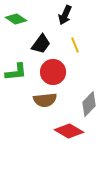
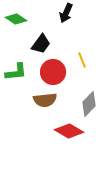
black arrow: moved 1 px right, 2 px up
yellow line: moved 7 px right, 15 px down
